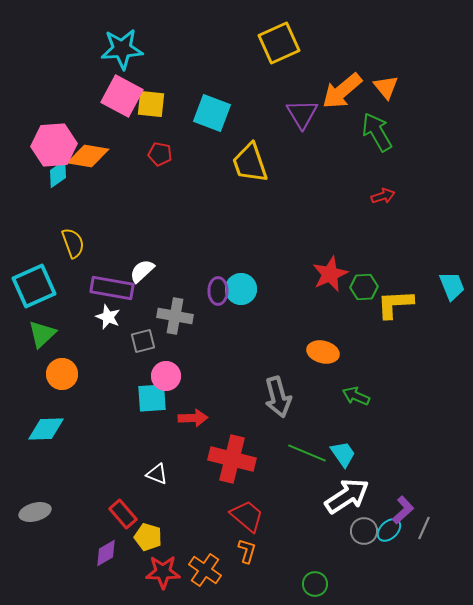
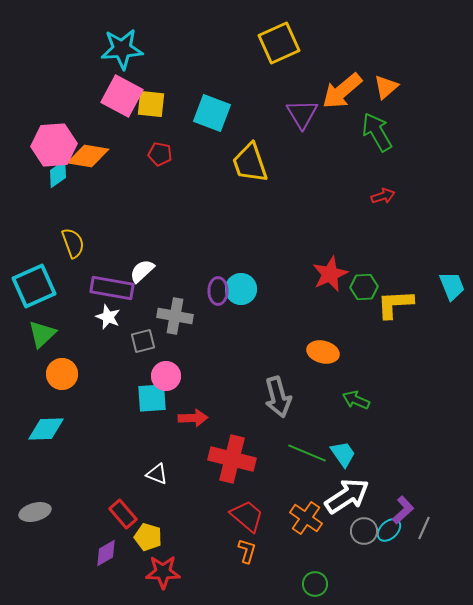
orange triangle at (386, 87): rotated 28 degrees clockwise
green arrow at (356, 396): moved 4 px down
orange cross at (205, 570): moved 101 px right, 52 px up
